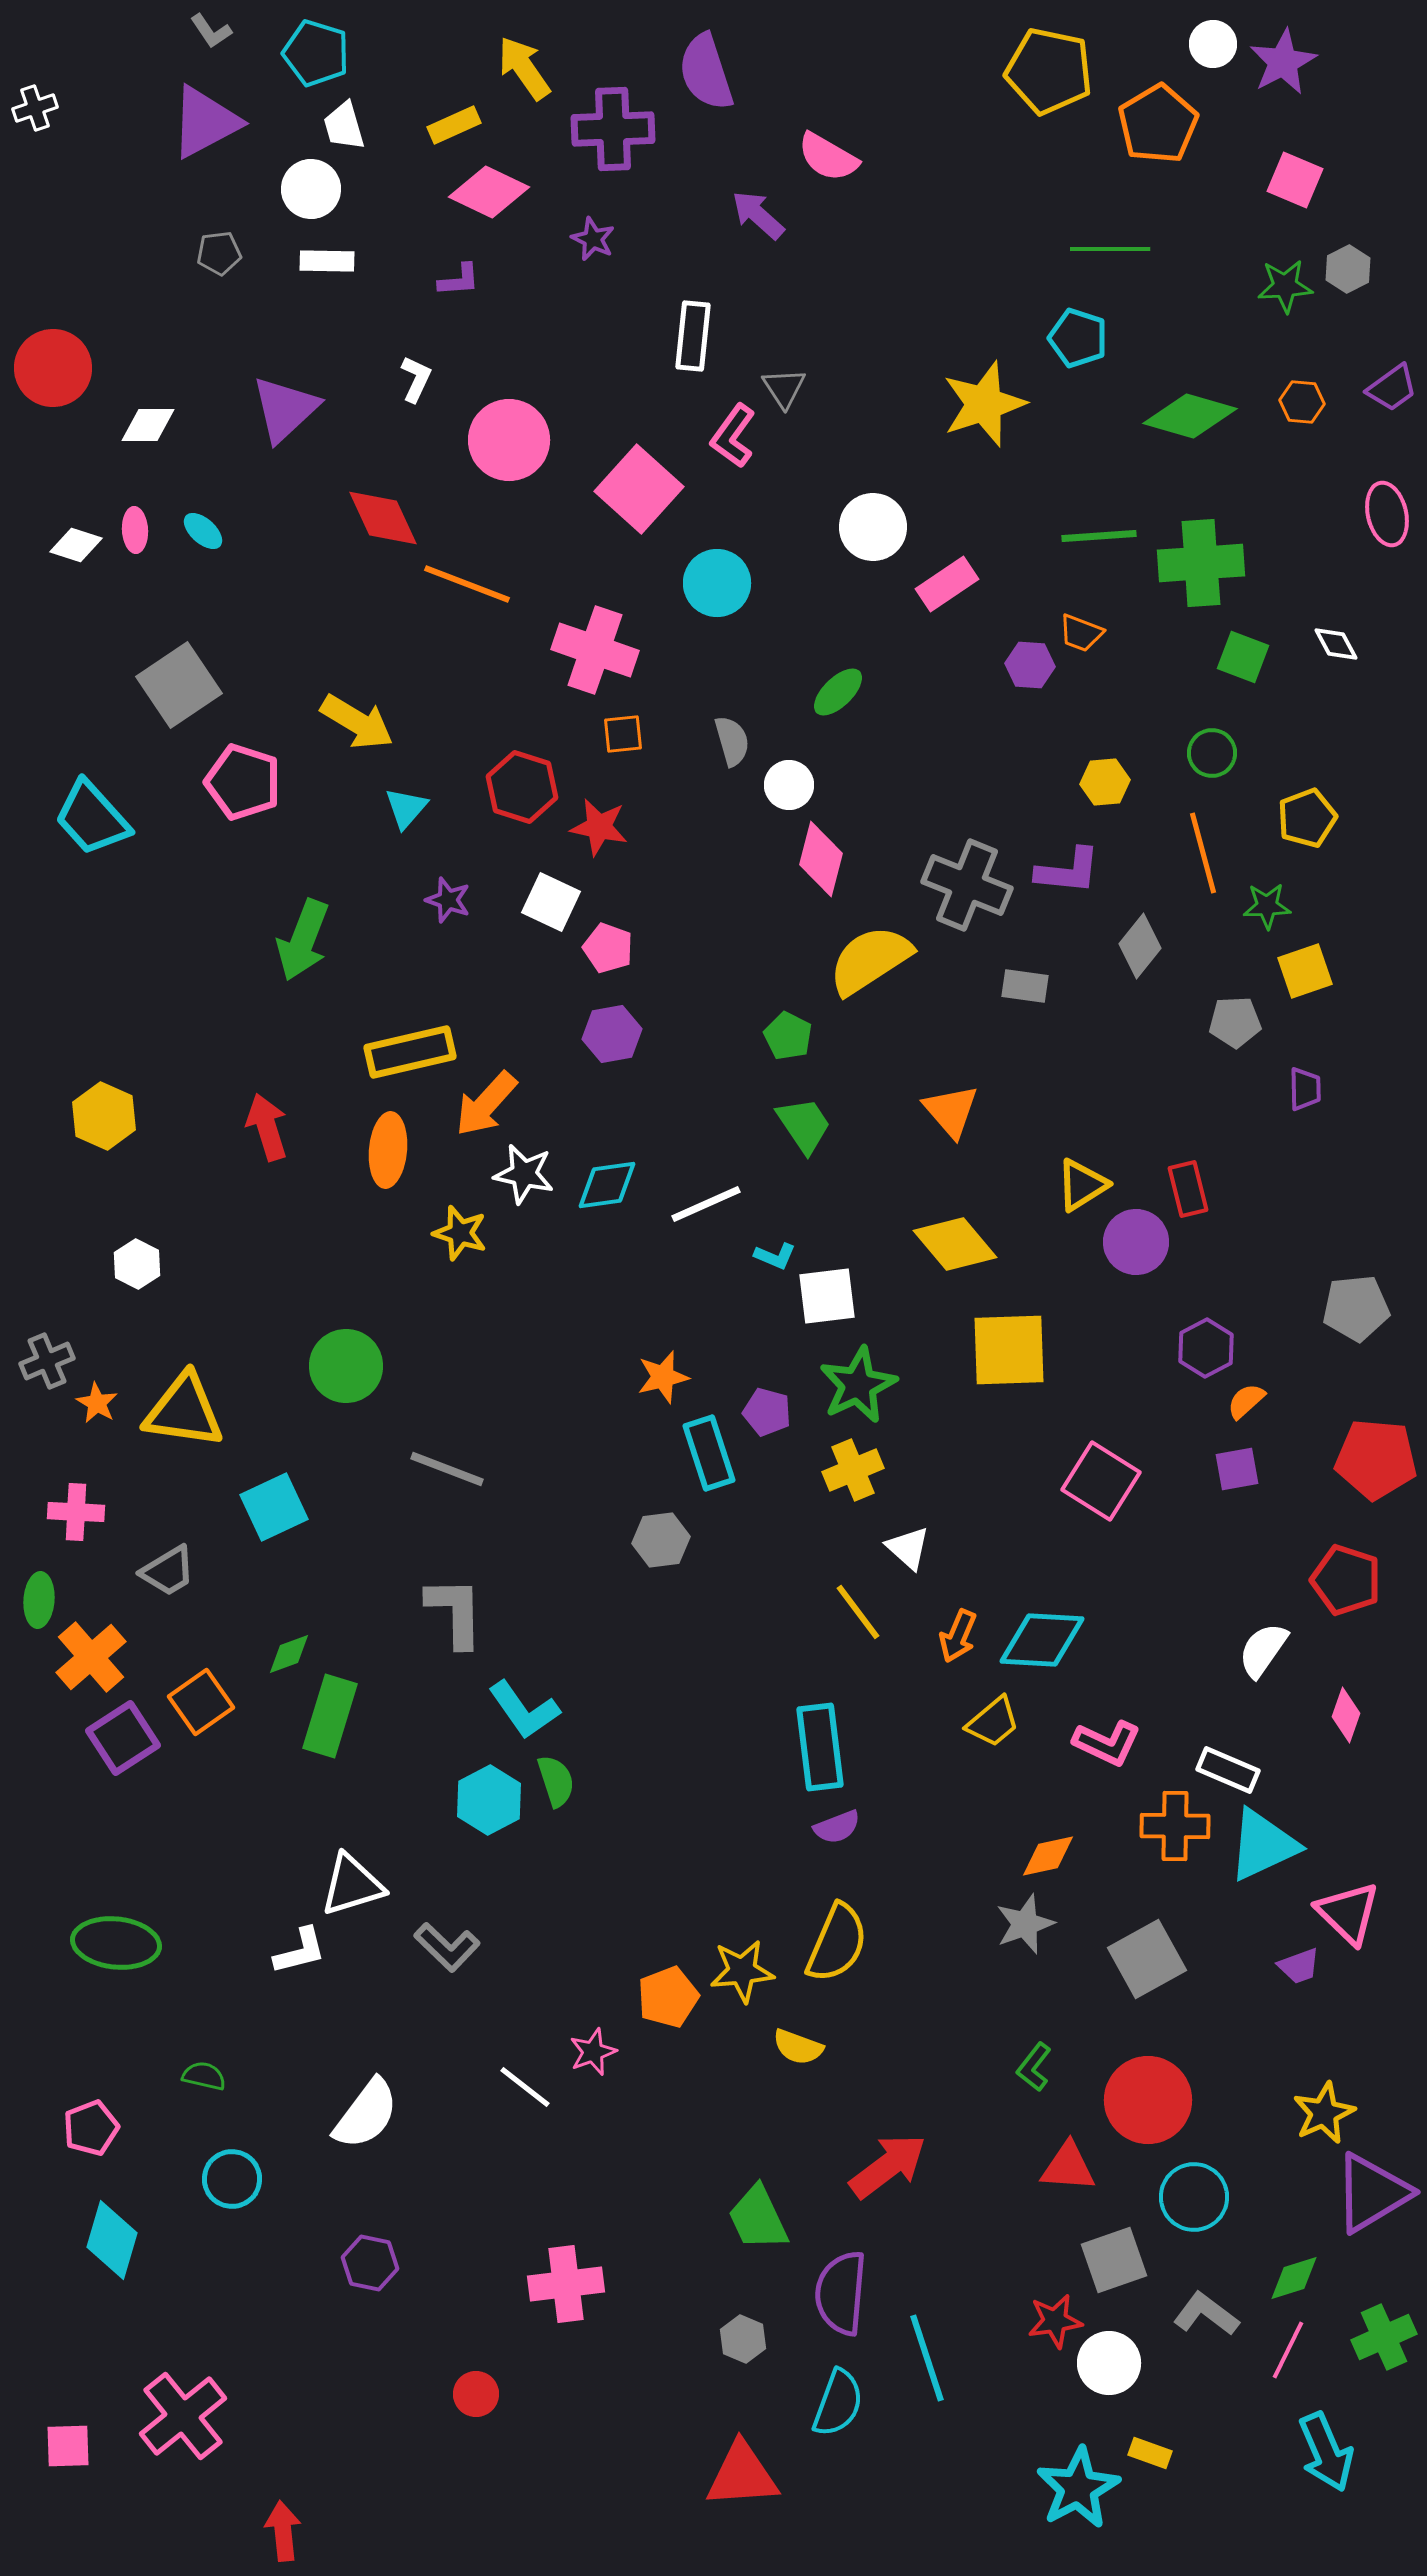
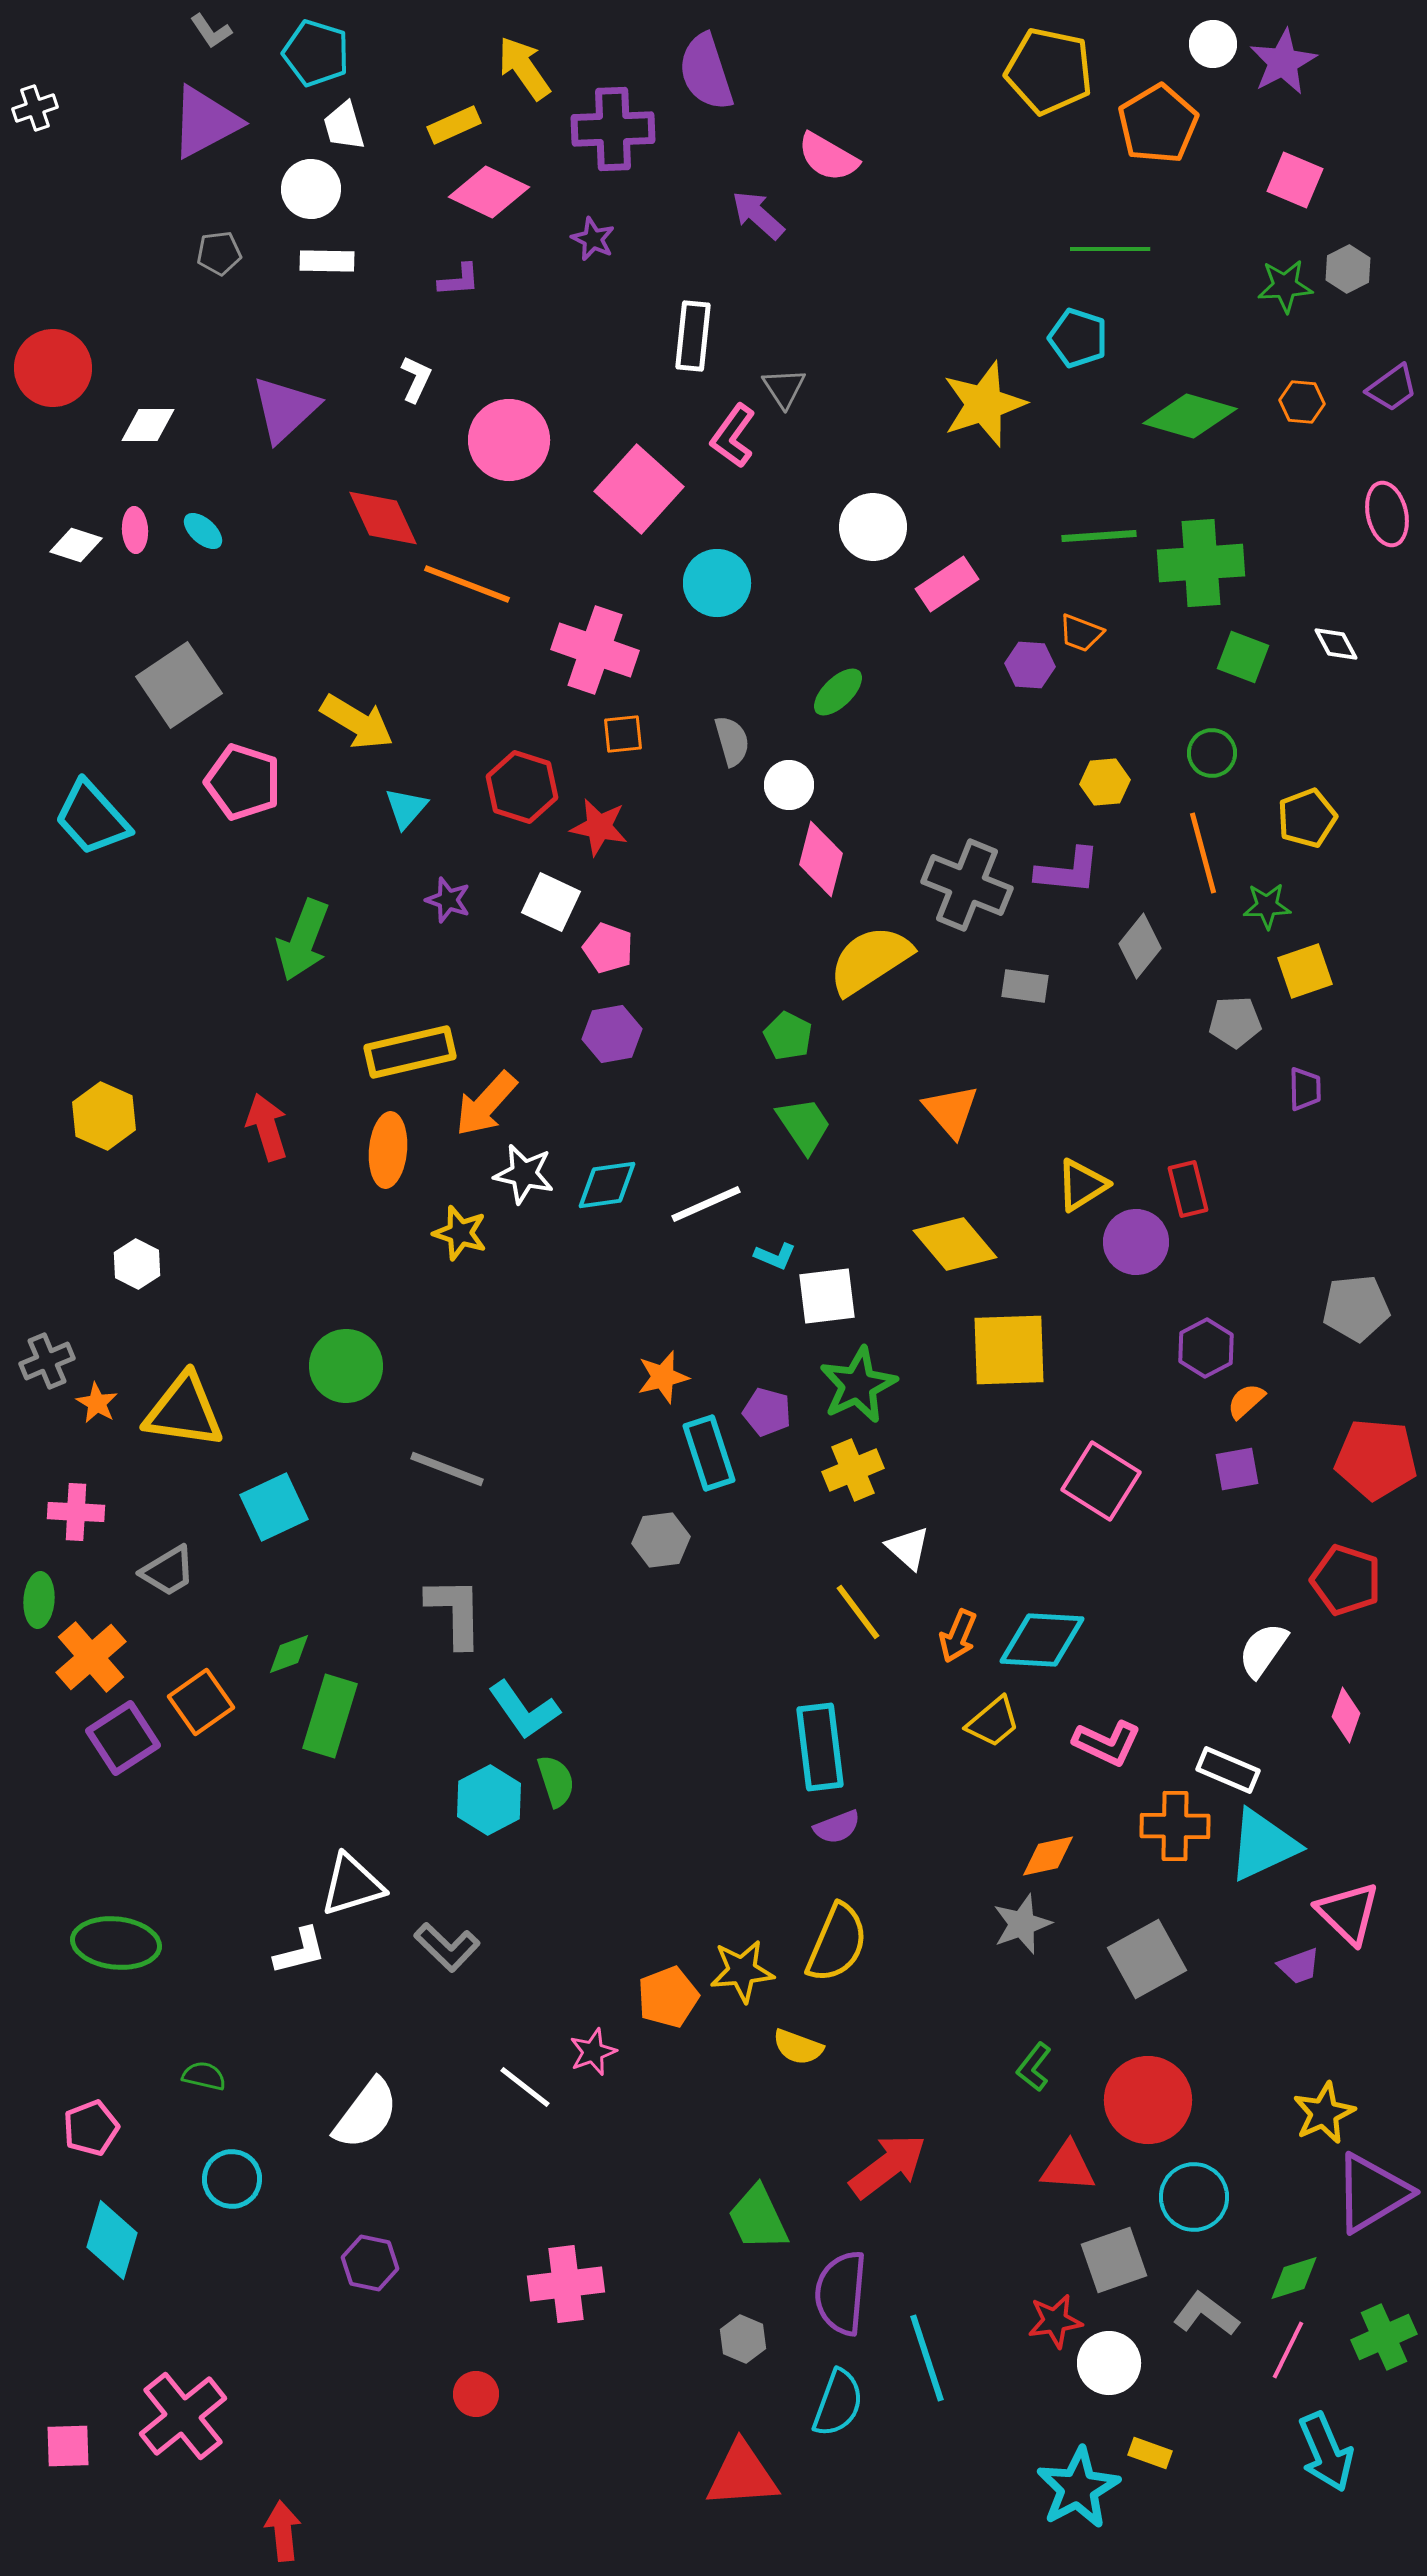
gray star at (1025, 1924): moved 3 px left
